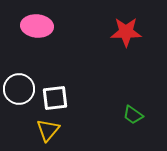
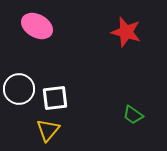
pink ellipse: rotated 24 degrees clockwise
red star: rotated 16 degrees clockwise
